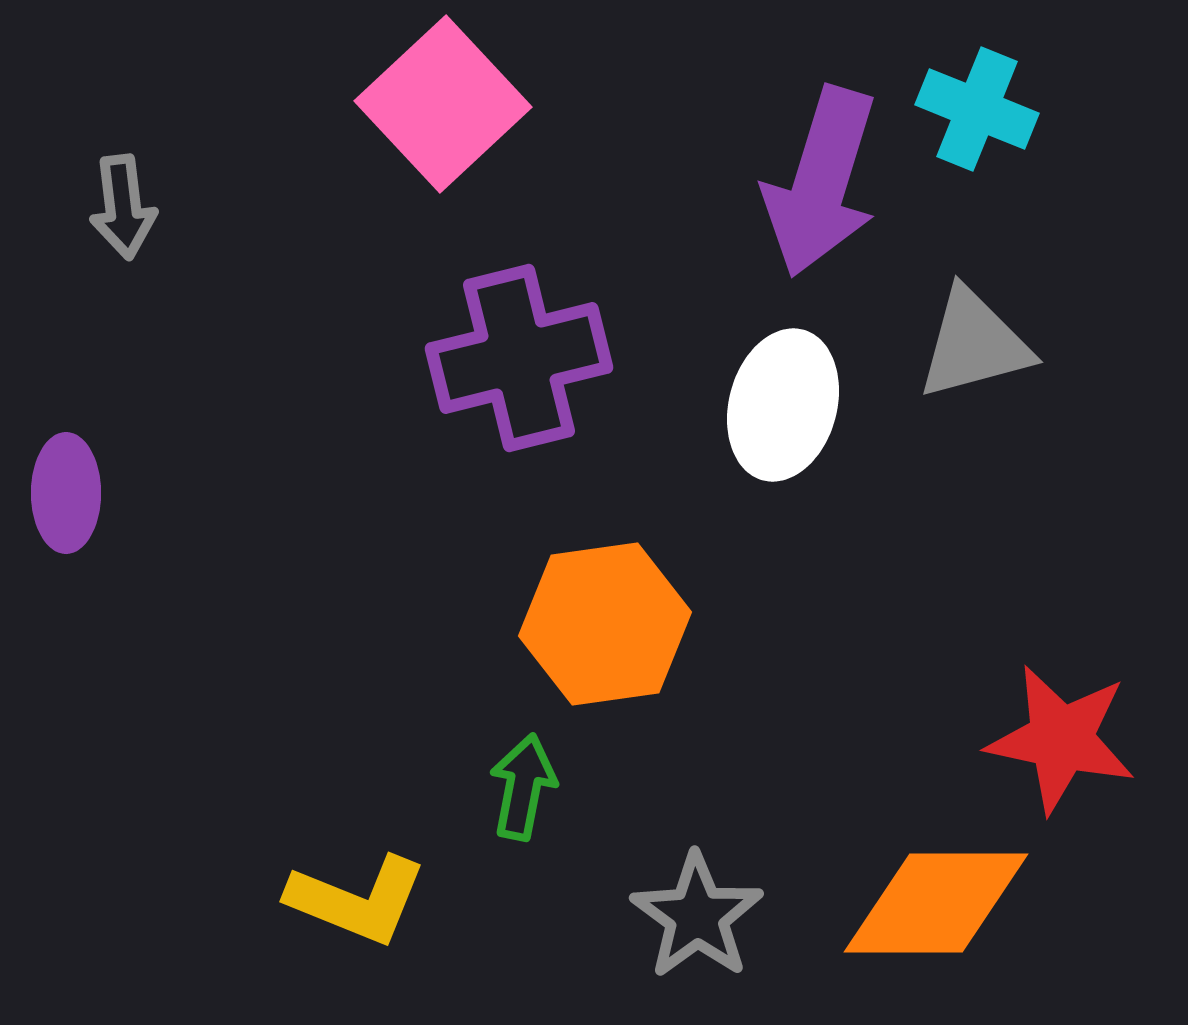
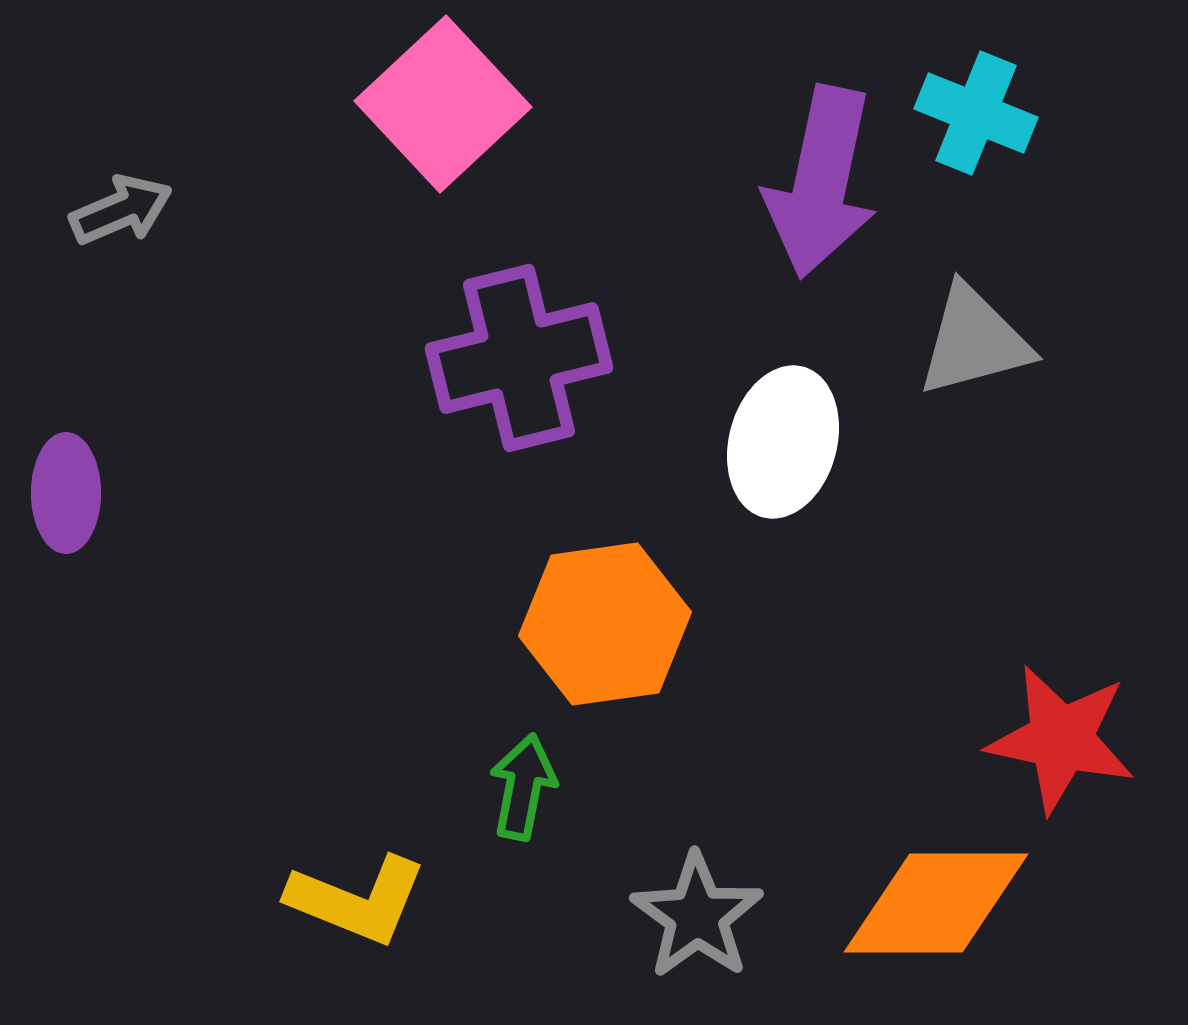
cyan cross: moved 1 px left, 4 px down
purple arrow: rotated 5 degrees counterclockwise
gray arrow: moved 2 px left, 3 px down; rotated 106 degrees counterclockwise
gray triangle: moved 3 px up
white ellipse: moved 37 px down
